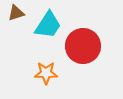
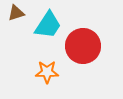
orange star: moved 1 px right, 1 px up
